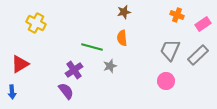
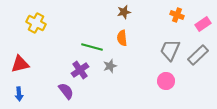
red triangle: rotated 18 degrees clockwise
purple cross: moved 6 px right
blue arrow: moved 7 px right, 2 px down
